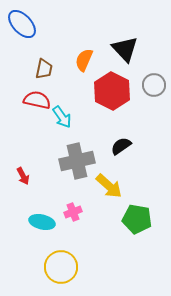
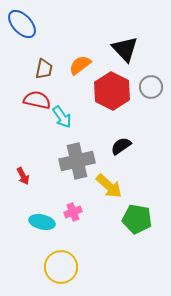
orange semicircle: moved 4 px left, 5 px down; rotated 30 degrees clockwise
gray circle: moved 3 px left, 2 px down
